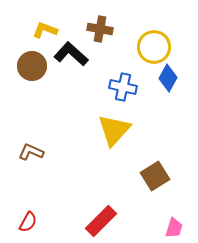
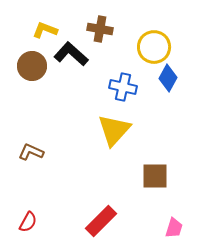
brown square: rotated 32 degrees clockwise
